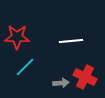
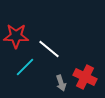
red star: moved 1 px left, 1 px up
white line: moved 22 px left, 8 px down; rotated 45 degrees clockwise
gray arrow: rotated 77 degrees clockwise
